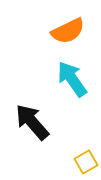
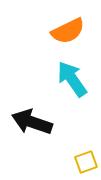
black arrow: rotated 30 degrees counterclockwise
yellow square: rotated 10 degrees clockwise
